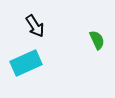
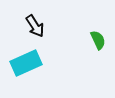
green semicircle: moved 1 px right
